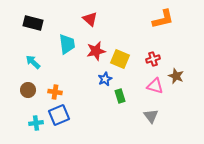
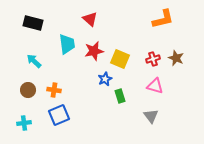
red star: moved 2 px left
cyan arrow: moved 1 px right, 1 px up
brown star: moved 18 px up
orange cross: moved 1 px left, 2 px up
cyan cross: moved 12 px left
